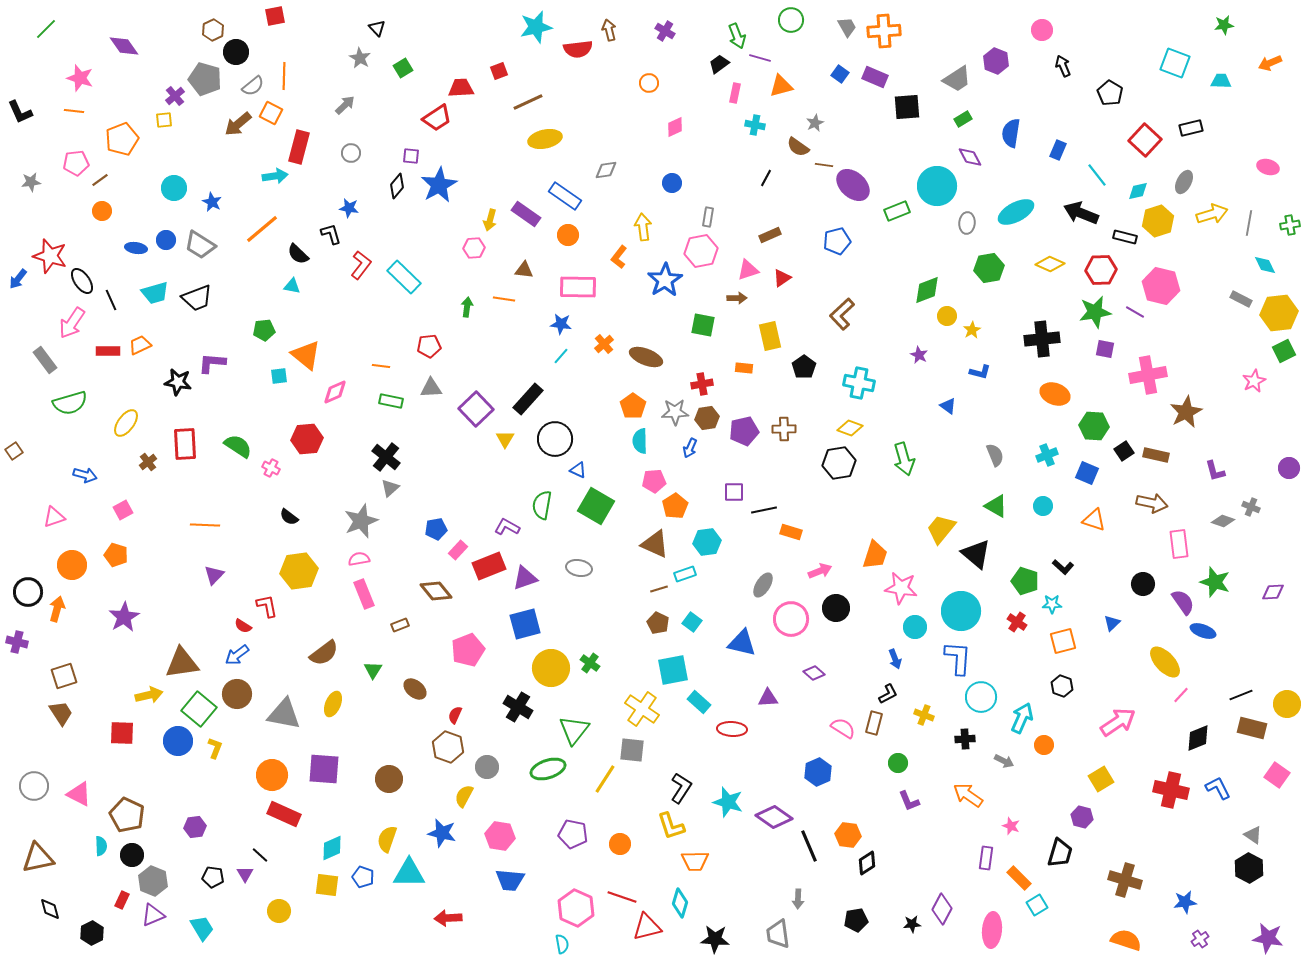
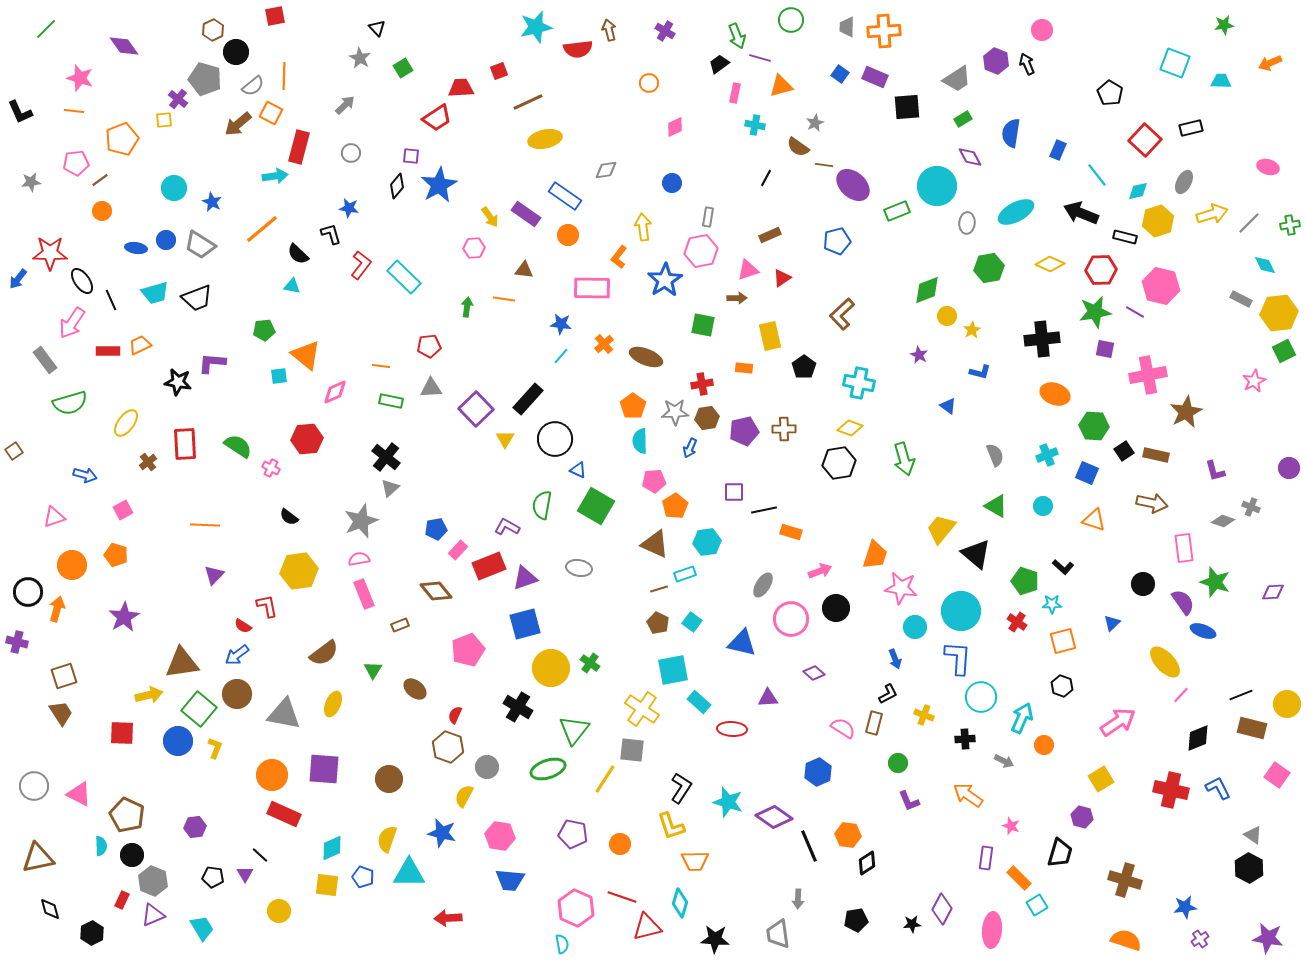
gray trapezoid at (847, 27): rotated 150 degrees counterclockwise
black arrow at (1063, 66): moved 36 px left, 2 px up
purple cross at (175, 96): moved 3 px right, 3 px down; rotated 12 degrees counterclockwise
yellow arrow at (490, 220): moved 3 px up; rotated 50 degrees counterclockwise
gray line at (1249, 223): rotated 35 degrees clockwise
red star at (50, 256): moved 3 px up; rotated 16 degrees counterclockwise
pink rectangle at (578, 287): moved 14 px right, 1 px down
pink rectangle at (1179, 544): moved 5 px right, 4 px down
blue star at (1185, 902): moved 5 px down
